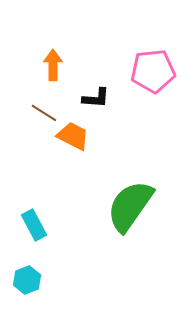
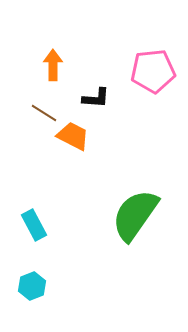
green semicircle: moved 5 px right, 9 px down
cyan hexagon: moved 5 px right, 6 px down
